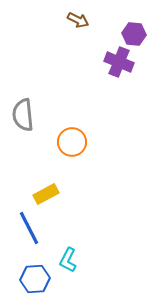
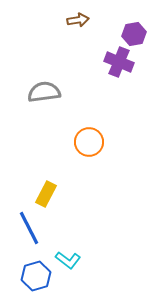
brown arrow: rotated 35 degrees counterclockwise
purple hexagon: rotated 15 degrees counterclockwise
gray semicircle: moved 21 px right, 23 px up; rotated 88 degrees clockwise
orange circle: moved 17 px right
yellow rectangle: rotated 35 degrees counterclockwise
cyan L-shape: rotated 80 degrees counterclockwise
blue hexagon: moved 1 px right, 3 px up; rotated 12 degrees counterclockwise
